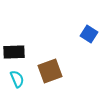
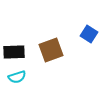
brown square: moved 1 px right, 21 px up
cyan semicircle: moved 2 px up; rotated 96 degrees clockwise
